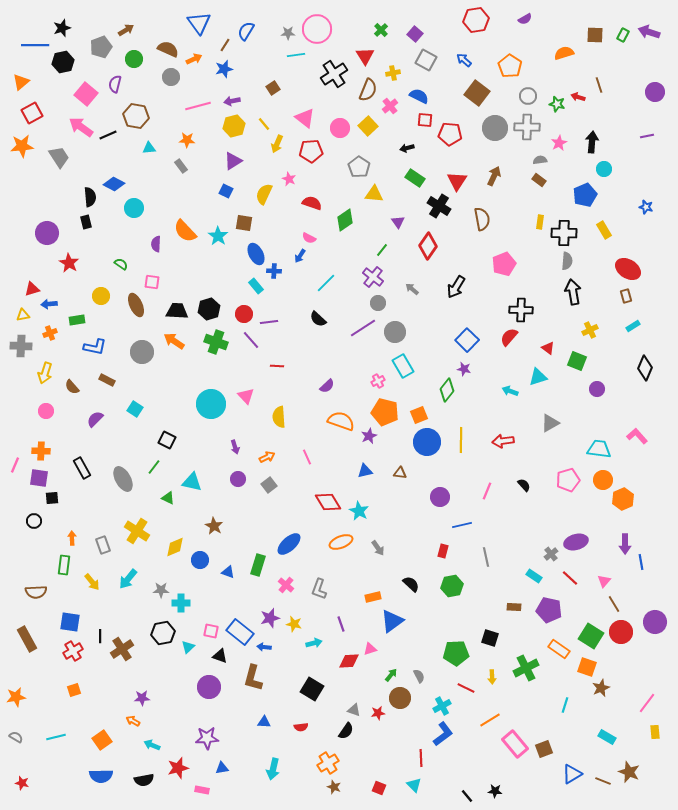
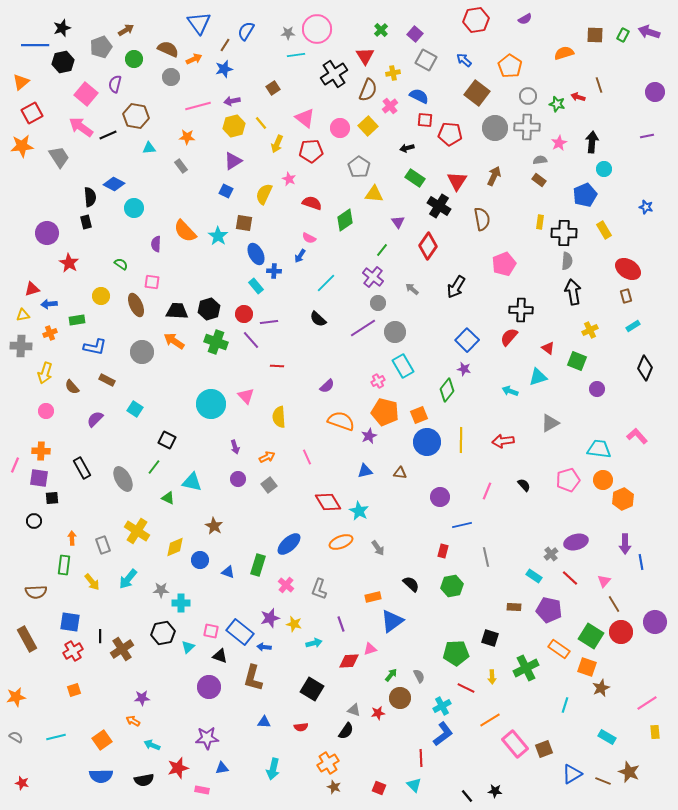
yellow line at (264, 124): moved 3 px left, 1 px up
orange star at (187, 140): moved 3 px up
pink line at (647, 703): rotated 20 degrees clockwise
